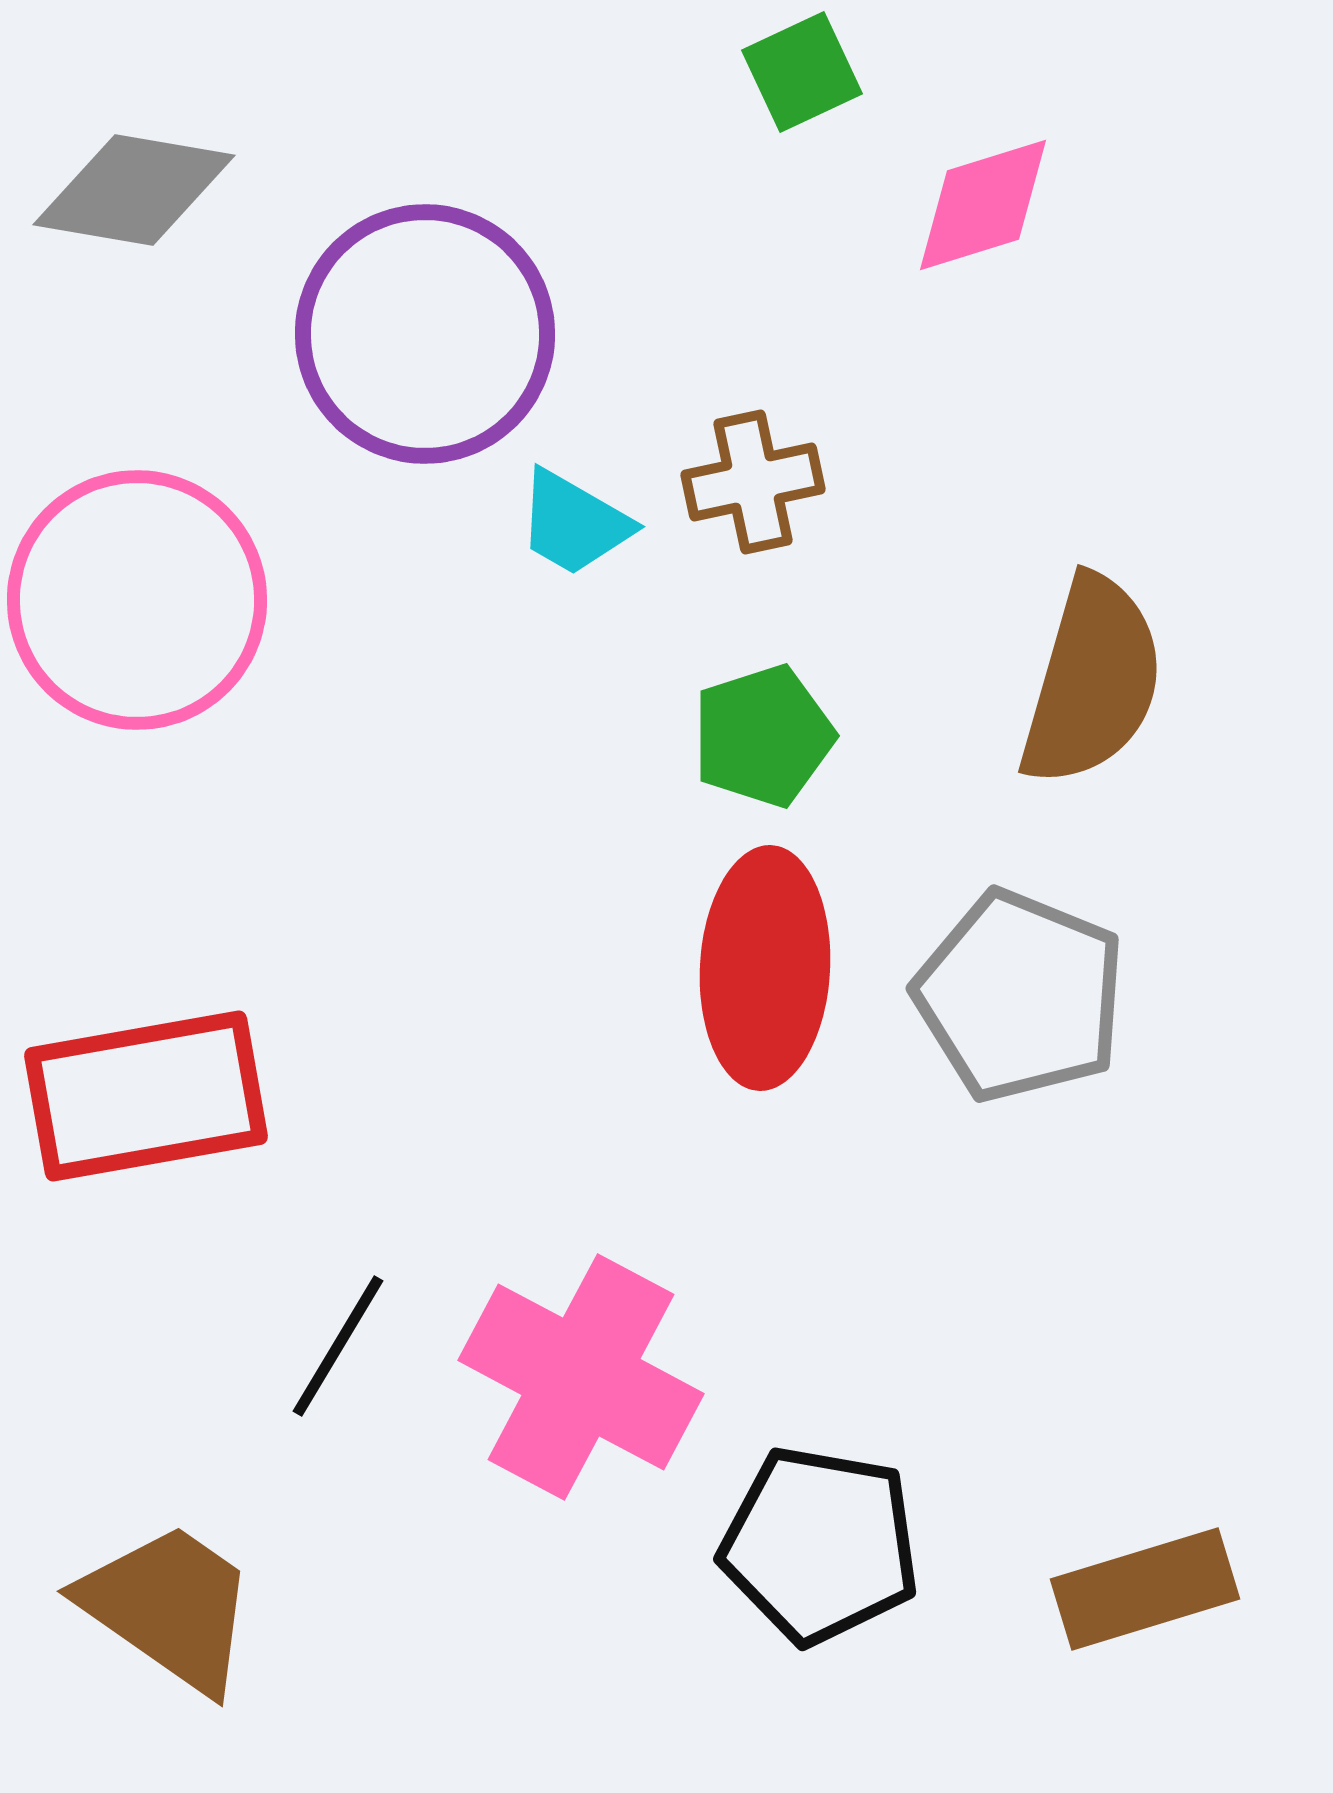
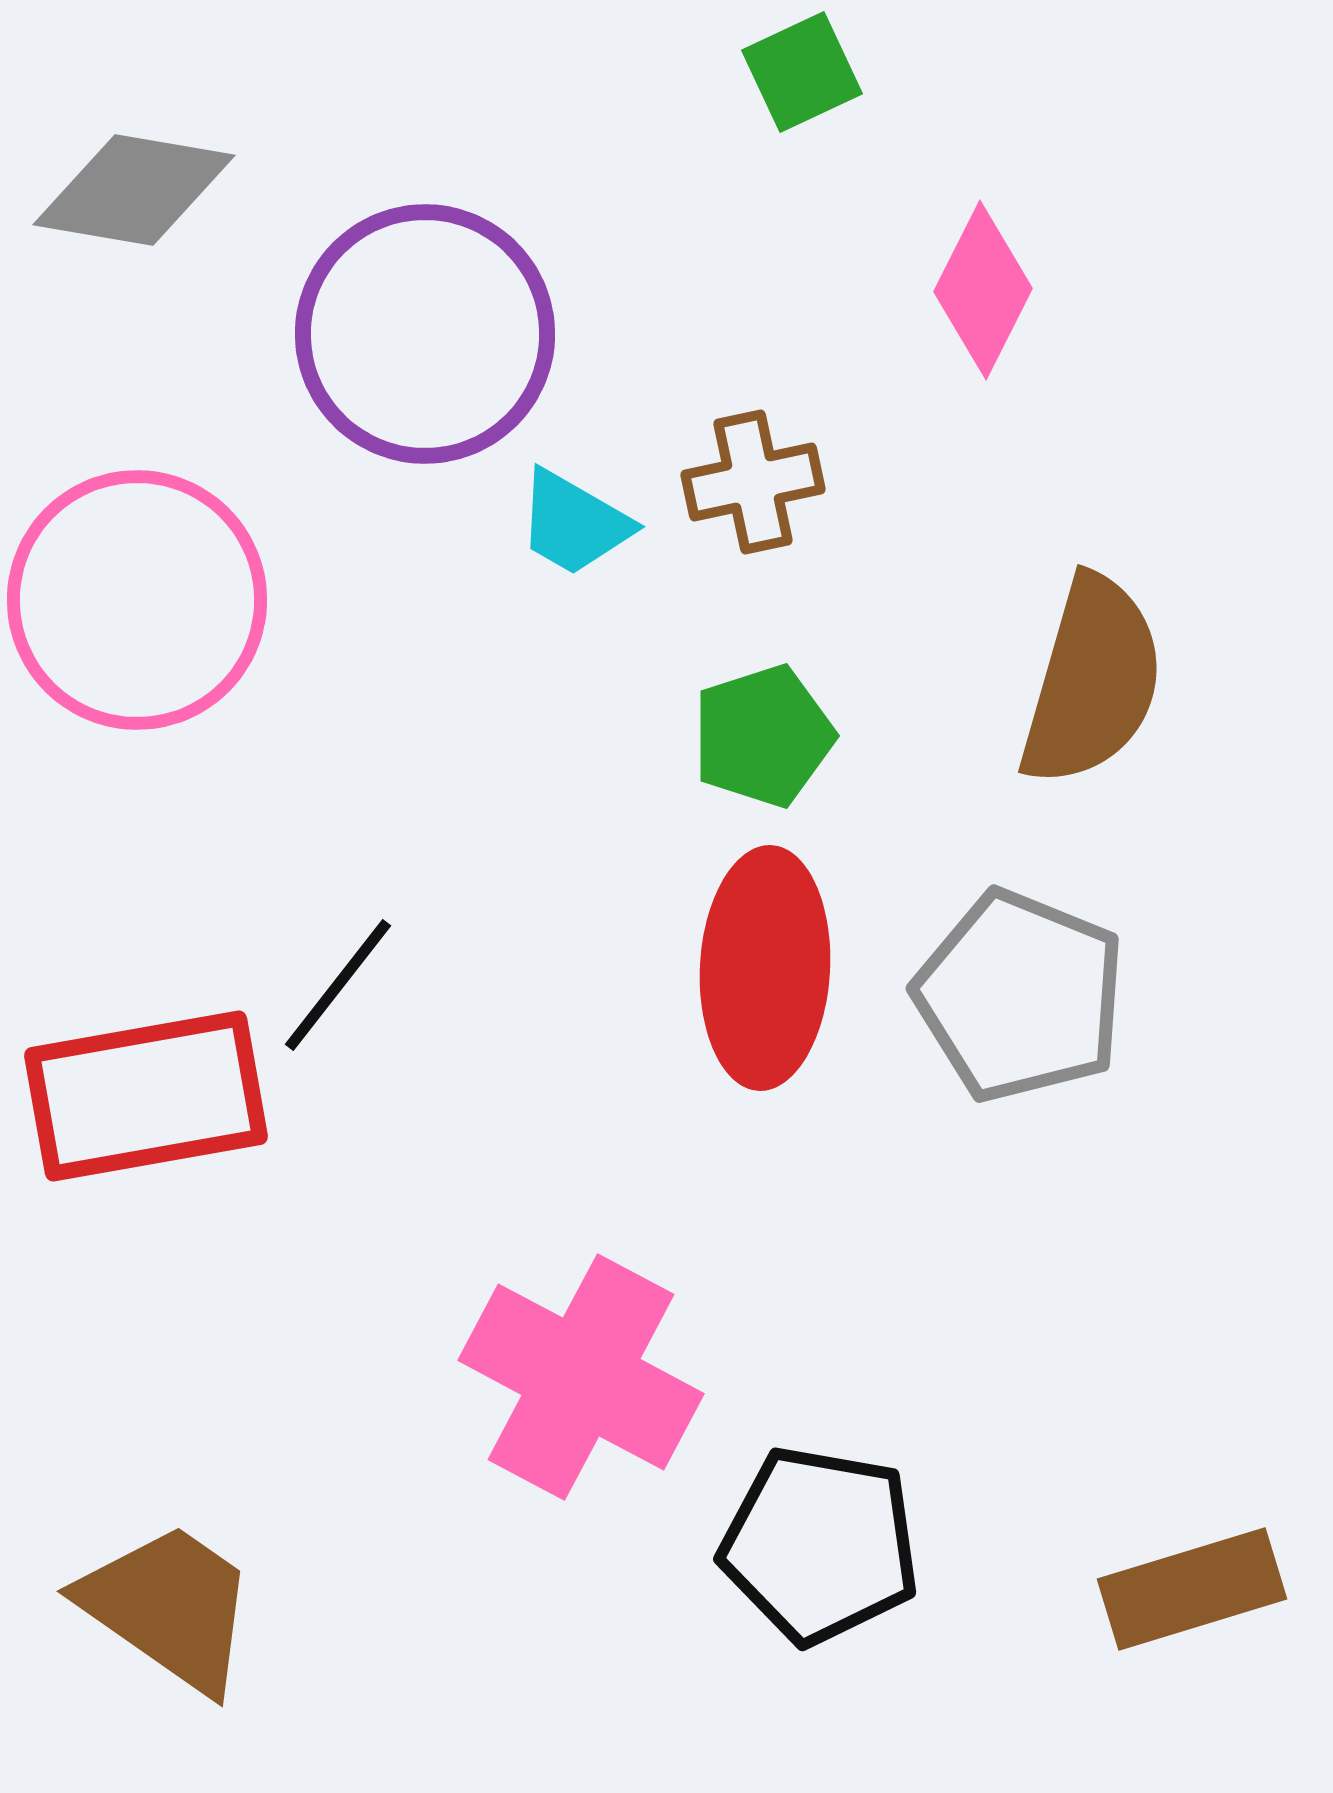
pink diamond: moved 85 px down; rotated 46 degrees counterclockwise
black line: moved 361 px up; rotated 7 degrees clockwise
brown rectangle: moved 47 px right
